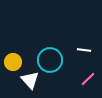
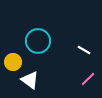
white line: rotated 24 degrees clockwise
cyan circle: moved 12 px left, 19 px up
white triangle: rotated 12 degrees counterclockwise
